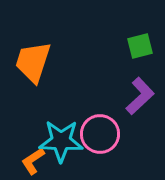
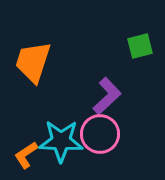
purple L-shape: moved 33 px left
orange L-shape: moved 7 px left, 6 px up
